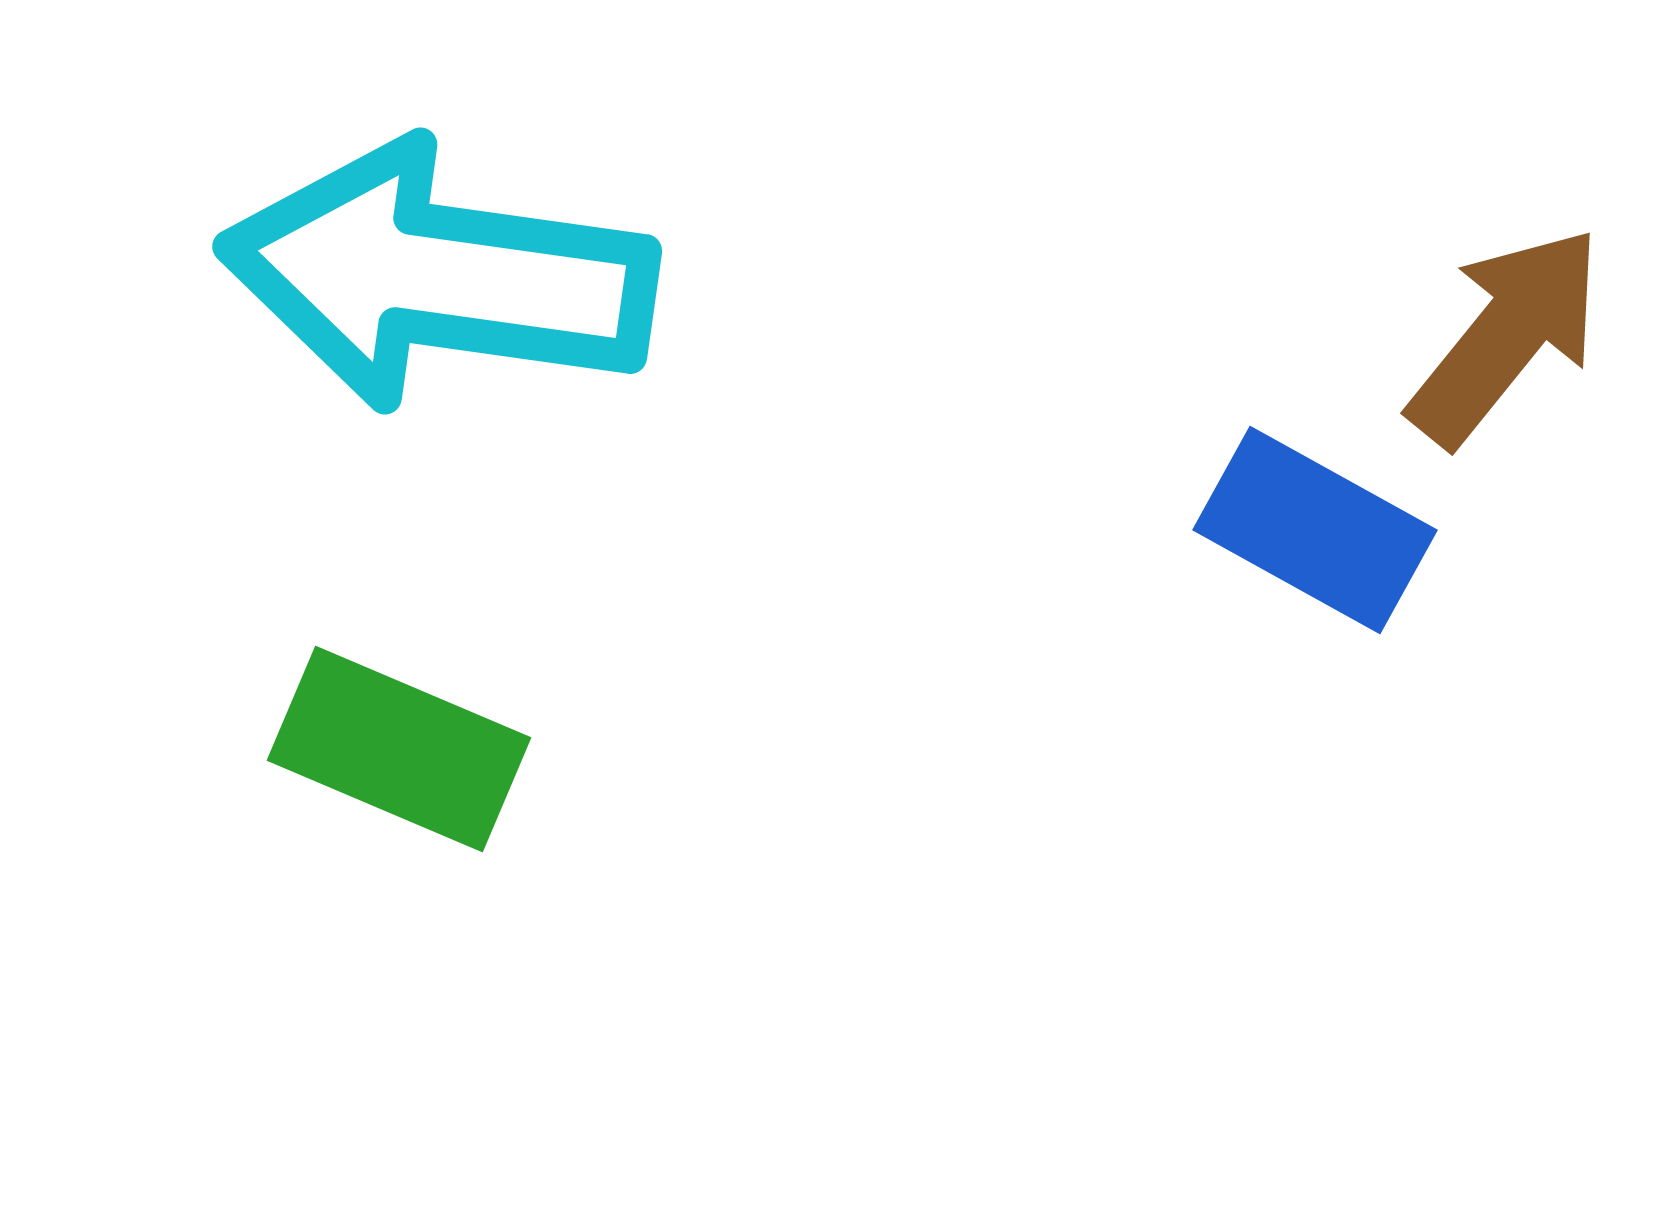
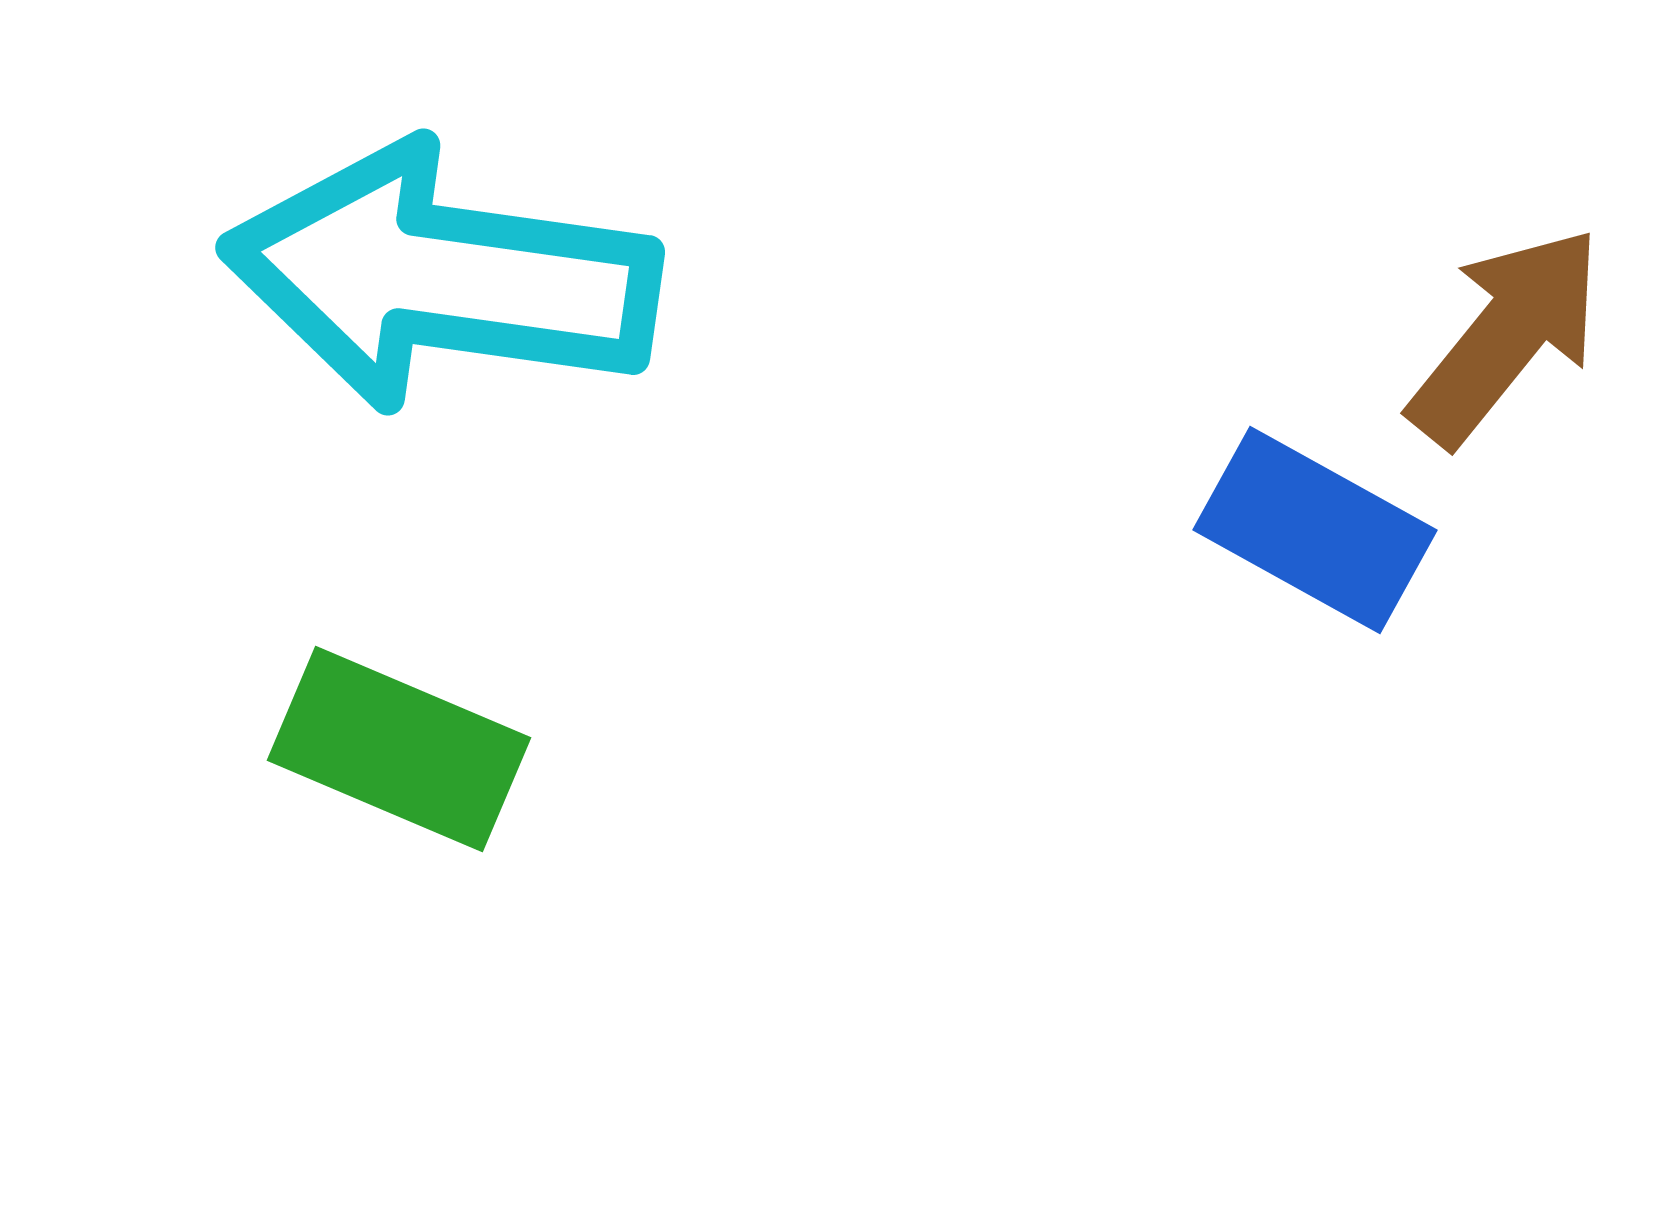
cyan arrow: moved 3 px right, 1 px down
